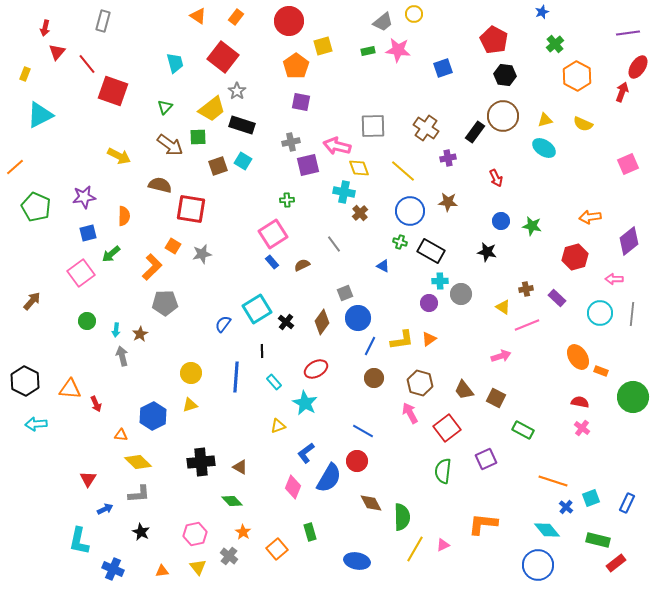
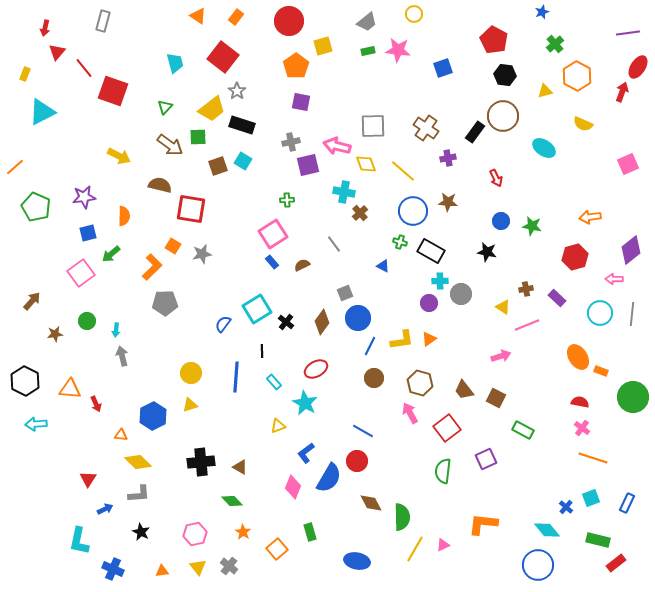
gray trapezoid at (383, 22): moved 16 px left
red line at (87, 64): moved 3 px left, 4 px down
cyan triangle at (40, 115): moved 2 px right, 3 px up
yellow triangle at (545, 120): moved 29 px up
yellow diamond at (359, 168): moved 7 px right, 4 px up
blue circle at (410, 211): moved 3 px right
purple diamond at (629, 241): moved 2 px right, 9 px down
brown star at (140, 334): moved 85 px left; rotated 21 degrees clockwise
orange line at (553, 481): moved 40 px right, 23 px up
gray cross at (229, 556): moved 10 px down
